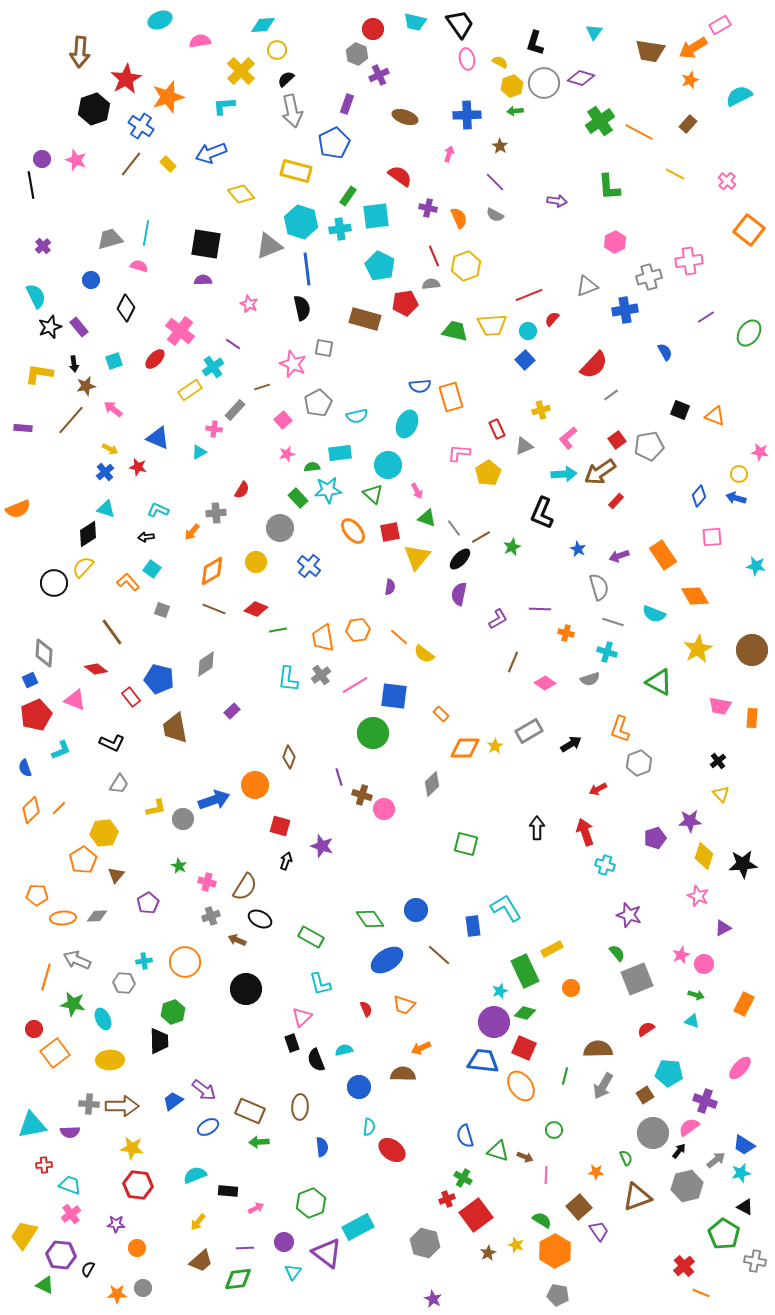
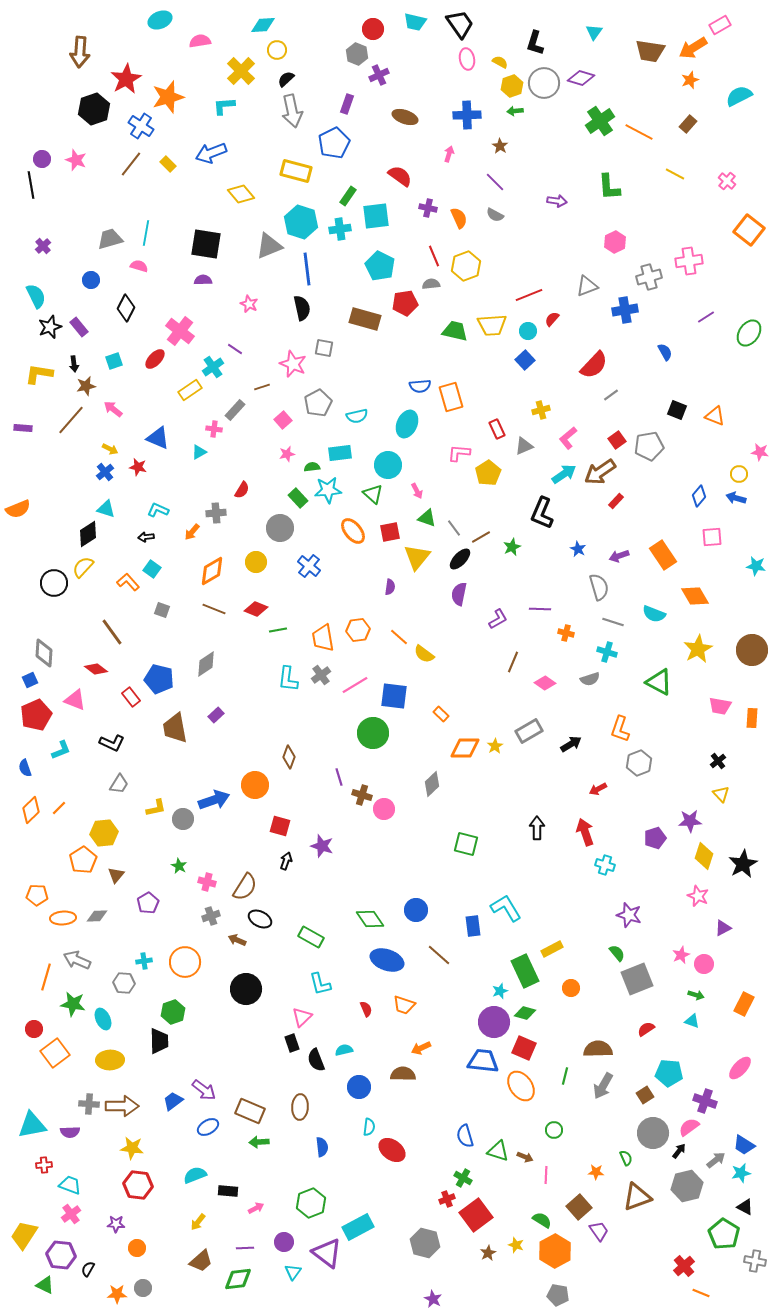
purple line at (233, 344): moved 2 px right, 5 px down
black square at (680, 410): moved 3 px left
cyan arrow at (564, 474): rotated 30 degrees counterclockwise
purple rectangle at (232, 711): moved 16 px left, 4 px down
black star at (743, 864): rotated 24 degrees counterclockwise
blue ellipse at (387, 960): rotated 52 degrees clockwise
